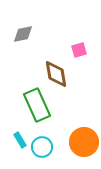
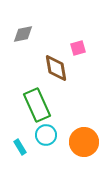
pink square: moved 1 px left, 2 px up
brown diamond: moved 6 px up
cyan rectangle: moved 7 px down
cyan circle: moved 4 px right, 12 px up
